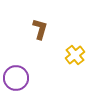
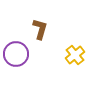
purple circle: moved 24 px up
